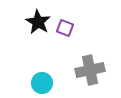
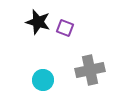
black star: rotated 15 degrees counterclockwise
cyan circle: moved 1 px right, 3 px up
